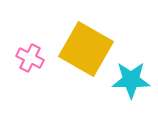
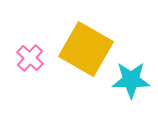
pink cross: rotated 16 degrees clockwise
